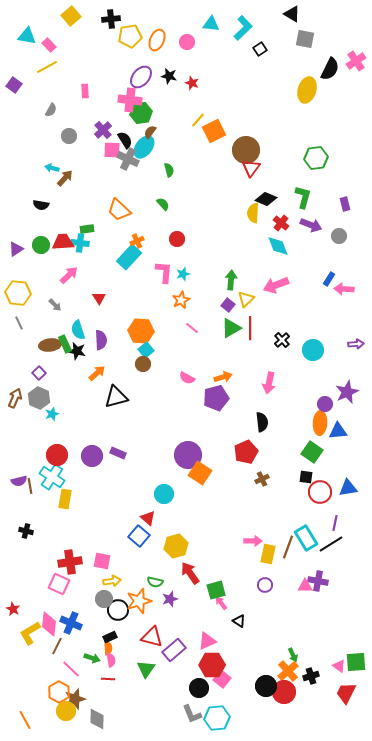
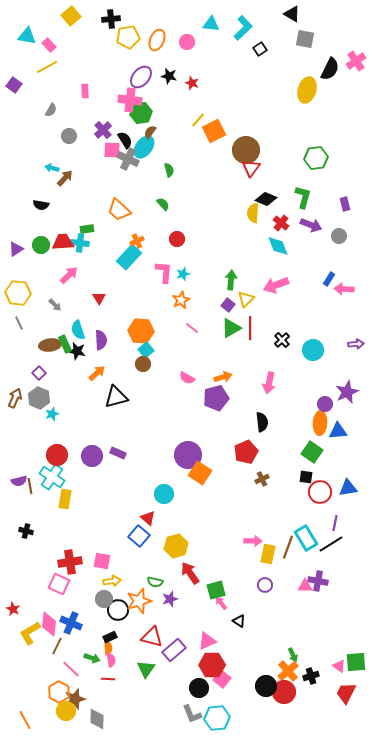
yellow pentagon at (130, 36): moved 2 px left, 1 px down
